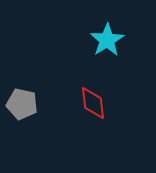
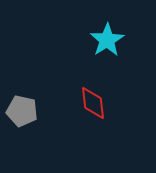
gray pentagon: moved 7 px down
